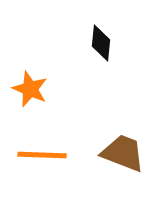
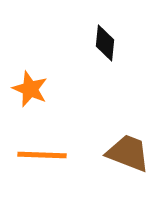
black diamond: moved 4 px right
brown trapezoid: moved 5 px right
